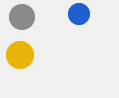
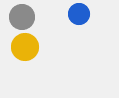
yellow circle: moved 5 px right, 8 px up
